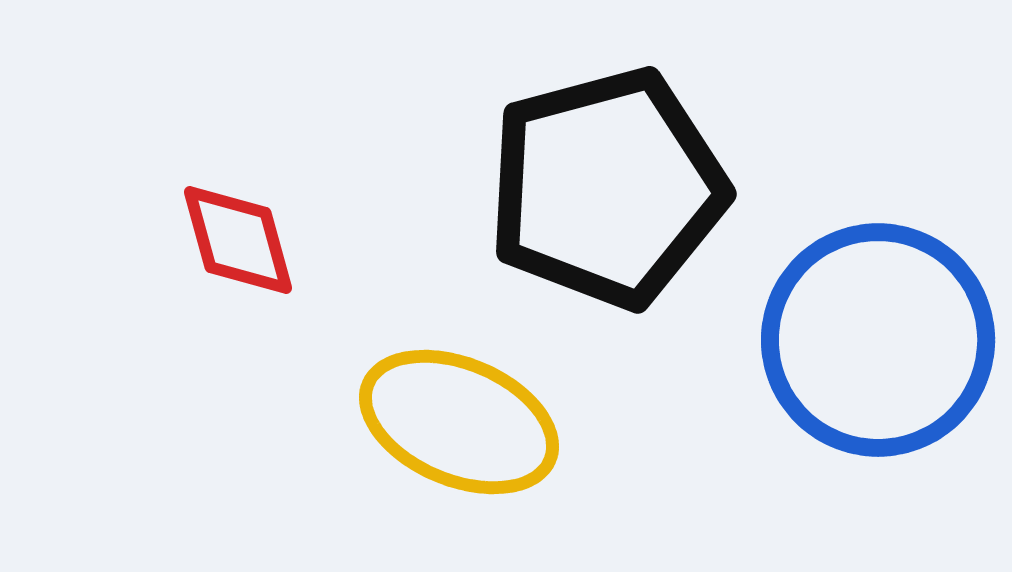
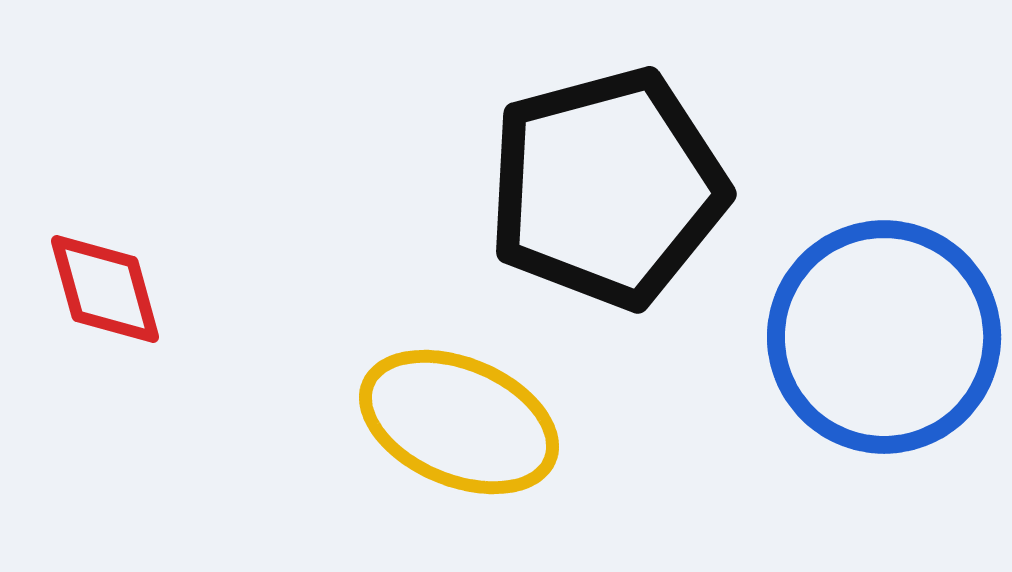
red diamond: moved 133 px left, 49 px down
blue circle: moved 6 px right, 3 px up
